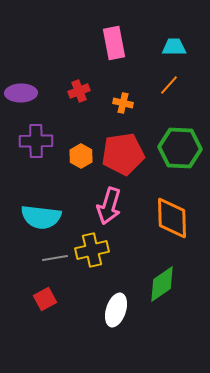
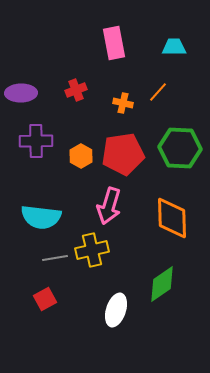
orange line: moved 11 px left, 7 px down
red cross: moved 3 px left, 1 px up
